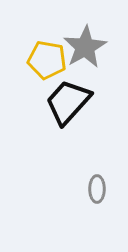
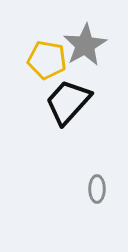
gray star: moved 2 px up
